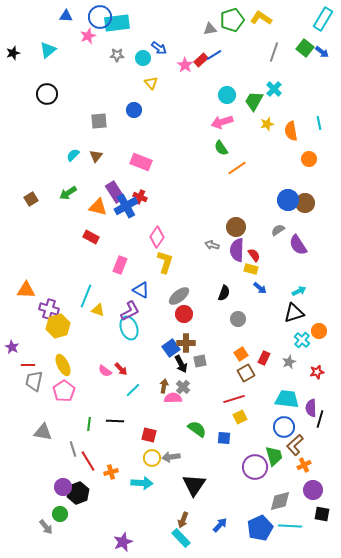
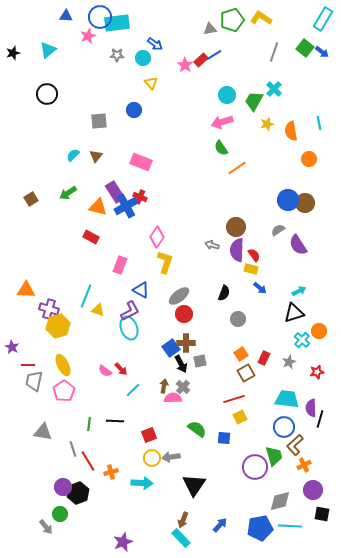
blue arrow at (159, 48): moved 4 px left, 4 px up
red square at (149, 435): rotated 35 degrees counterclockwise
blue pentagon at (260, 528): rotated 15 degrees clockwise
